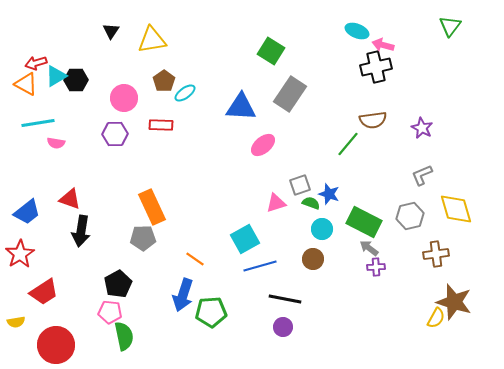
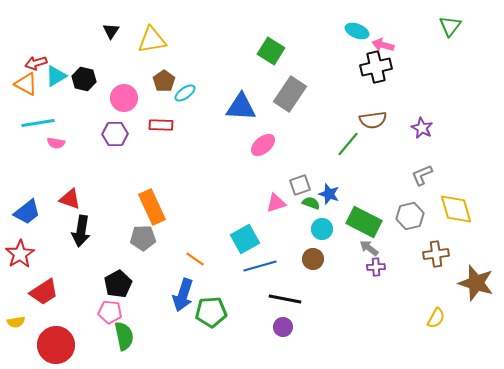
black hexagon at (76, 80): moved 8 px right, 1 px up; rotated 15 degrees clockwise
brown star at (454, 302): moved 22 px right, 19 px up
